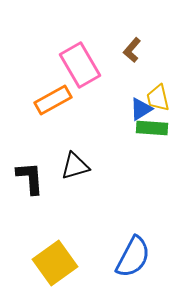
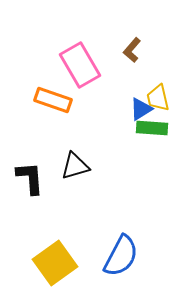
orange rectangle: rotated 48 degrees clockwise
blue semicircle: moved 12 px left, 1 px up
